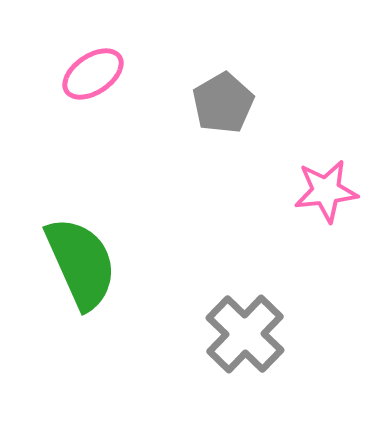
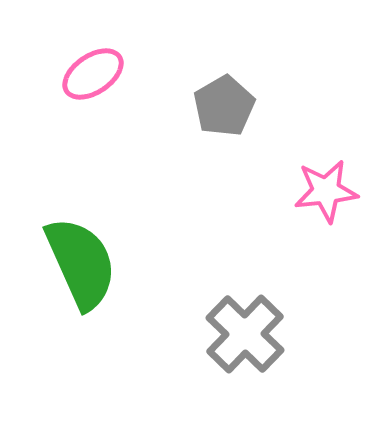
gray pentagon: moved 1 px right, 3 px down
